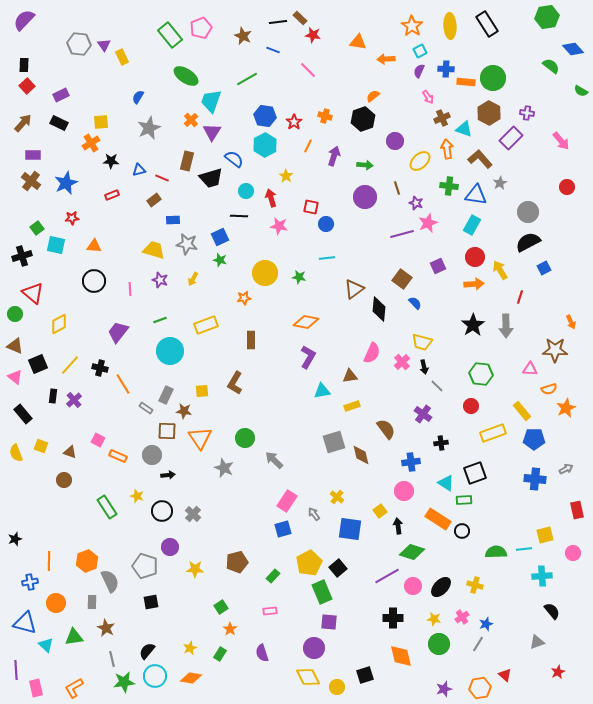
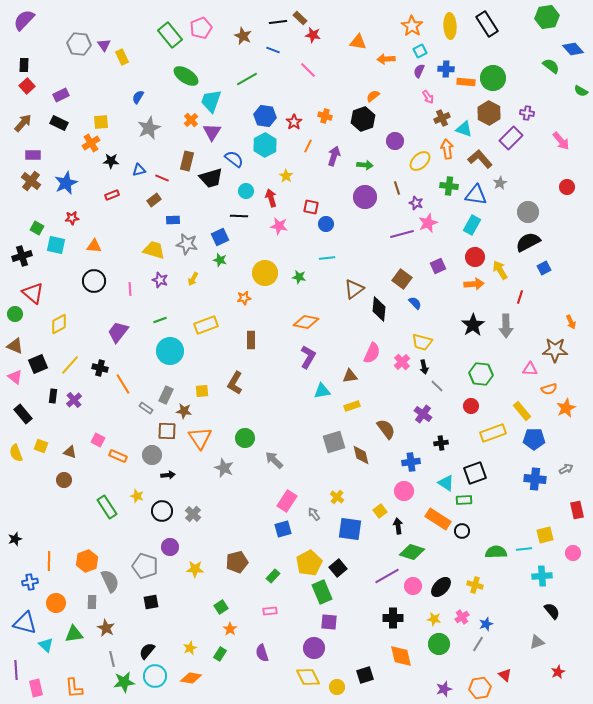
green square at (37, 228): rotated 24 degrees counterclockwise
green triangle at (74, 637): moved 3 px up
orange L-shape at (74, 688): rotated 65 degrees counterclockwise
